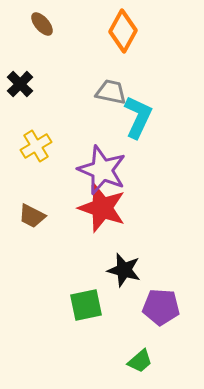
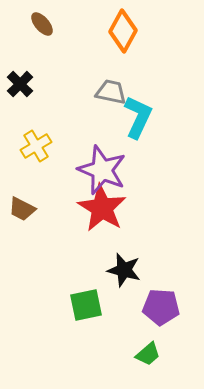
red star: rotated 12 degrees clockwise
brown trapezoid: moved 10 px left, 7 px up
green trapezoid: moved 8 px right, 7 px up
